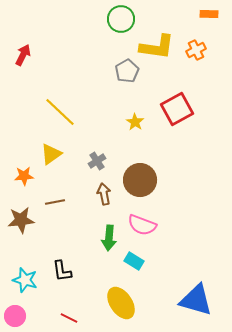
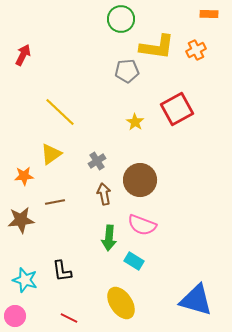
gray pentagon: rotated 25 degrees clockwise
